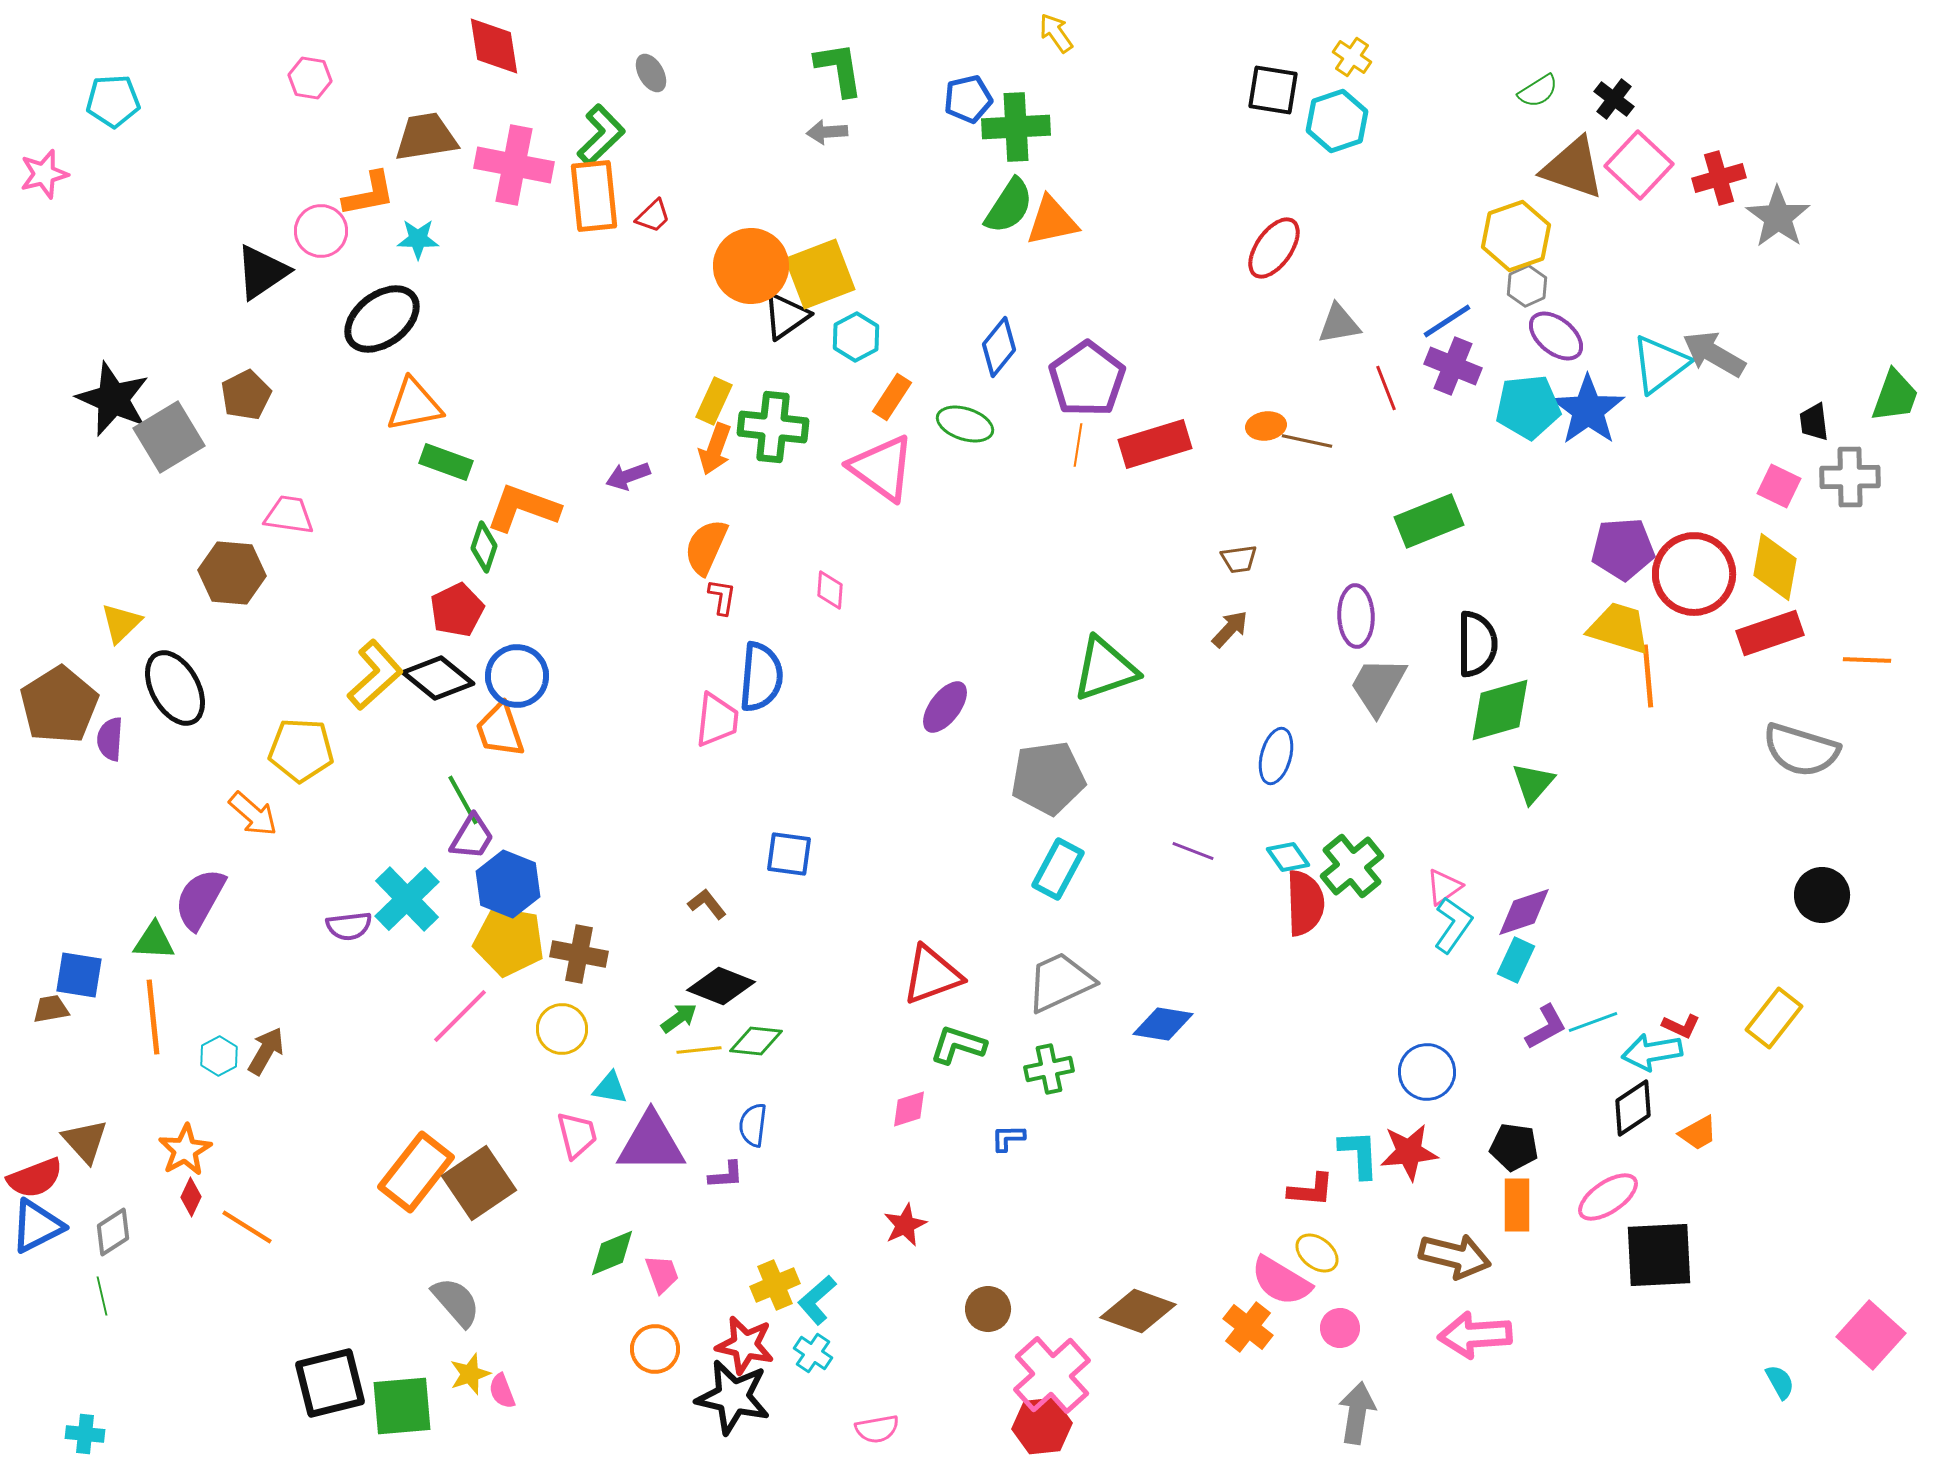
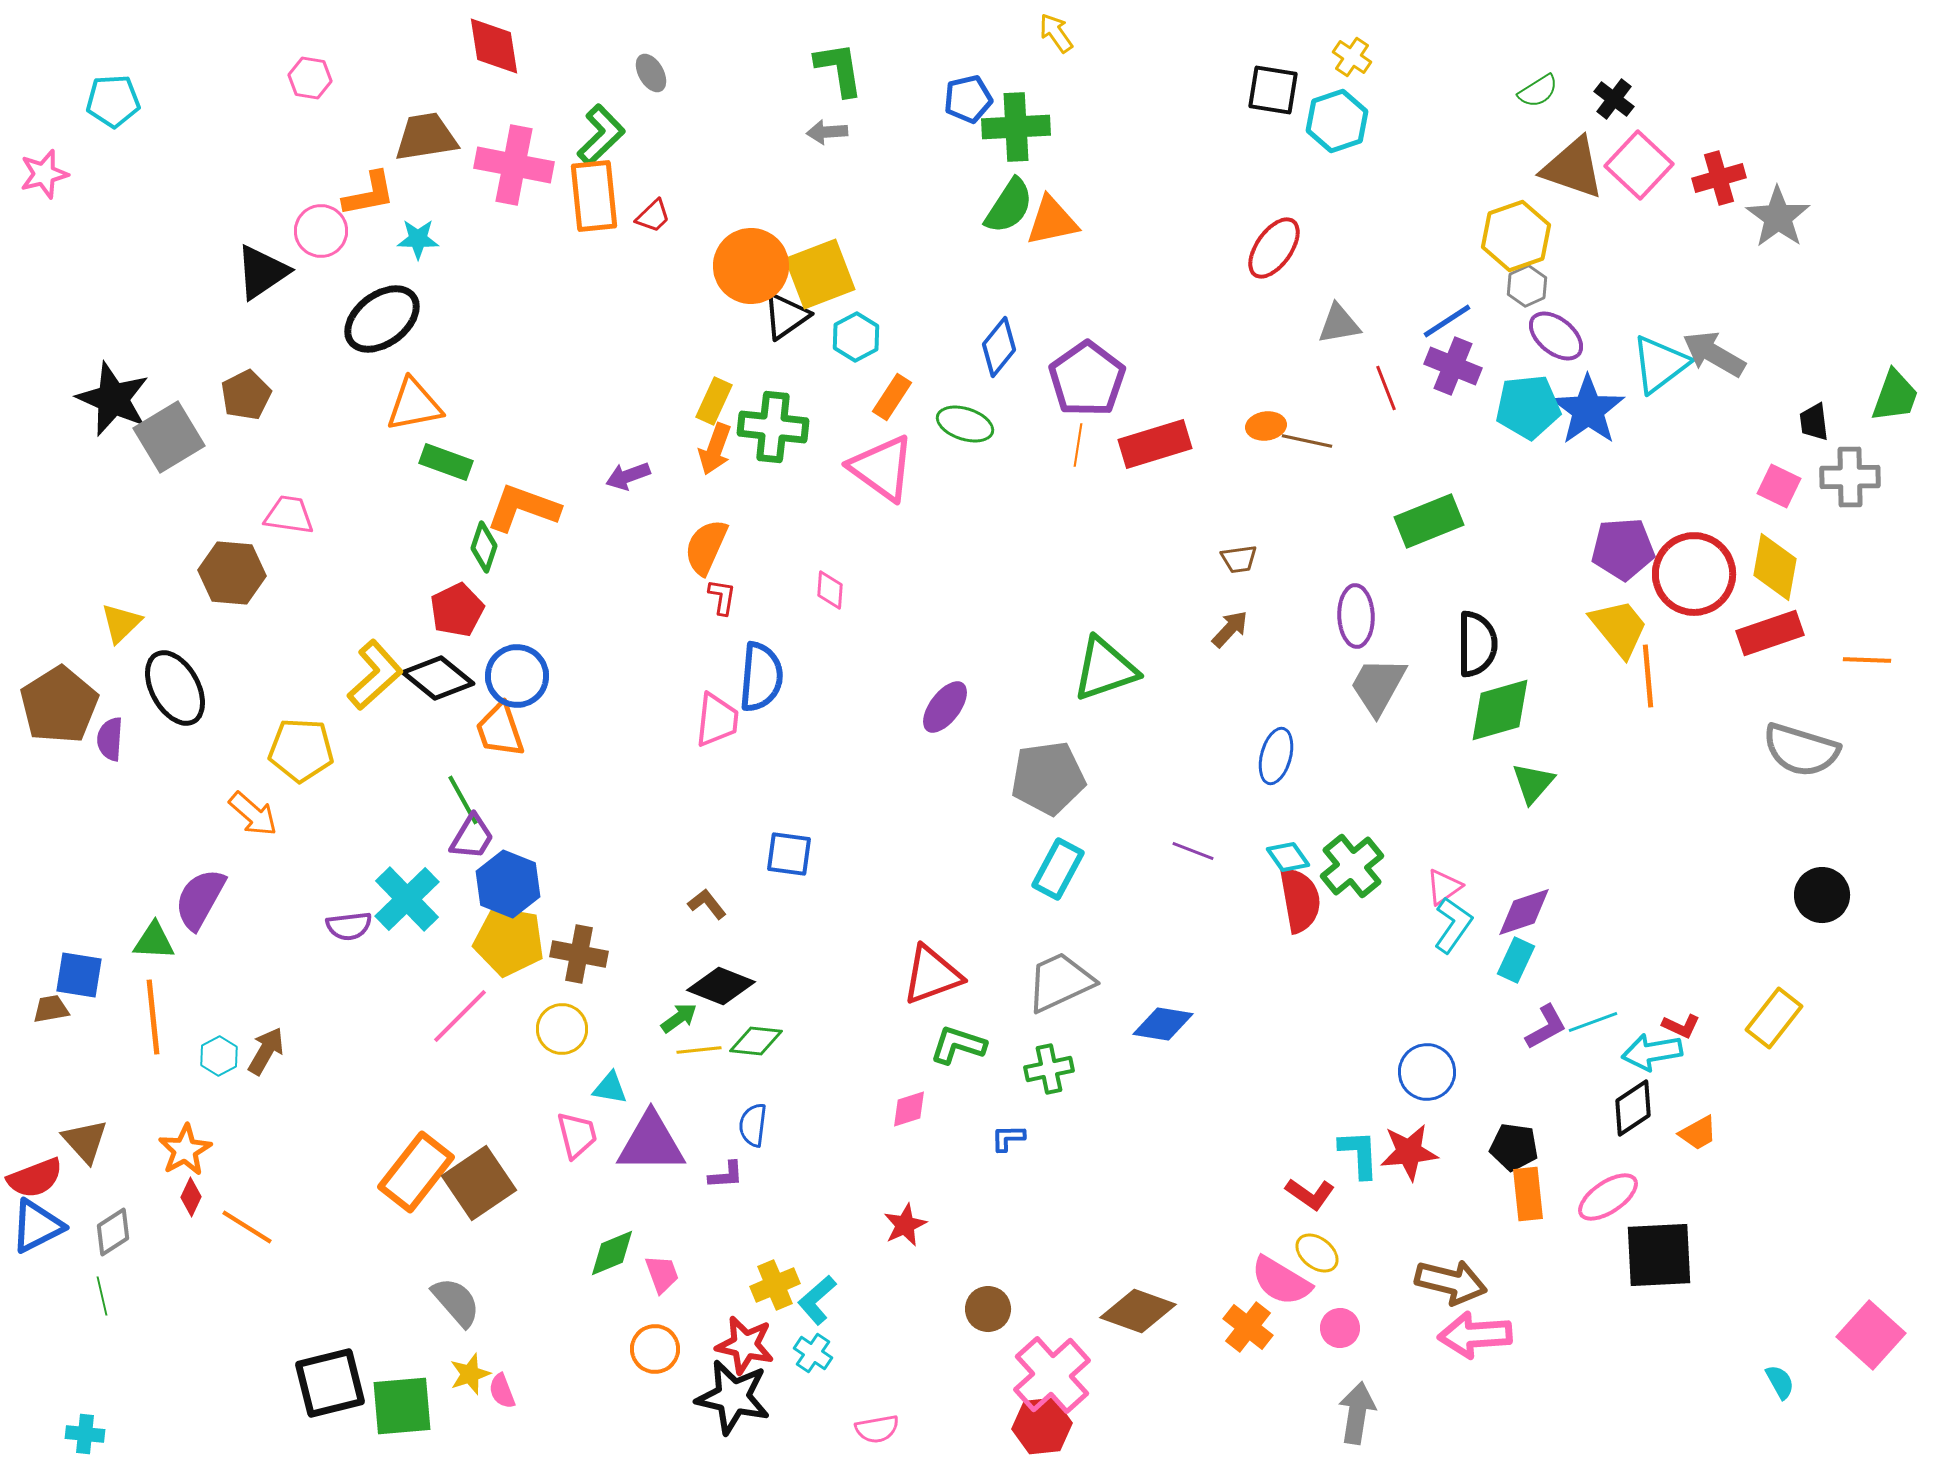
yellow trapezoid at (1619, 628): rotated 34 degrees clockwise
red semicircle at (1305, 903): moved 5 px left, 3 px up; rotated 8 degrees counterclockwise
red L-shape at (1311, 1190): moved 1 px left, 4 px down; rotated 30 degrees clockwise
orange rectangle at (1517, 1205): moved 11 px right, 11 px up; rotated 6 degrees counterclockwise
brown arrow at (1455, 1256): moved 4 px left, 26 px down
